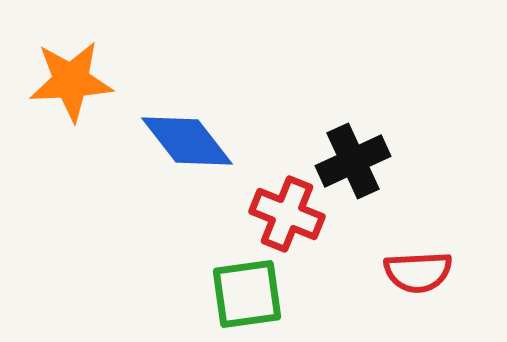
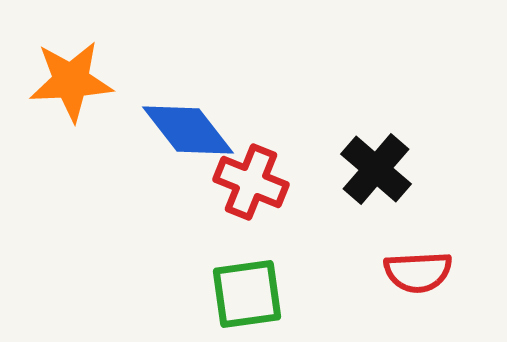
blue diamond: moved 1 px right, 11 px up
black cross: moved 23 px right, 8 px down; rotated 24 degrees counterclockwise
red cross: moved 36 px left, 32 px up
